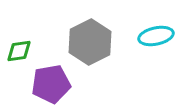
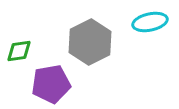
cyan ellipse: moved 6 px left, 14 px up
